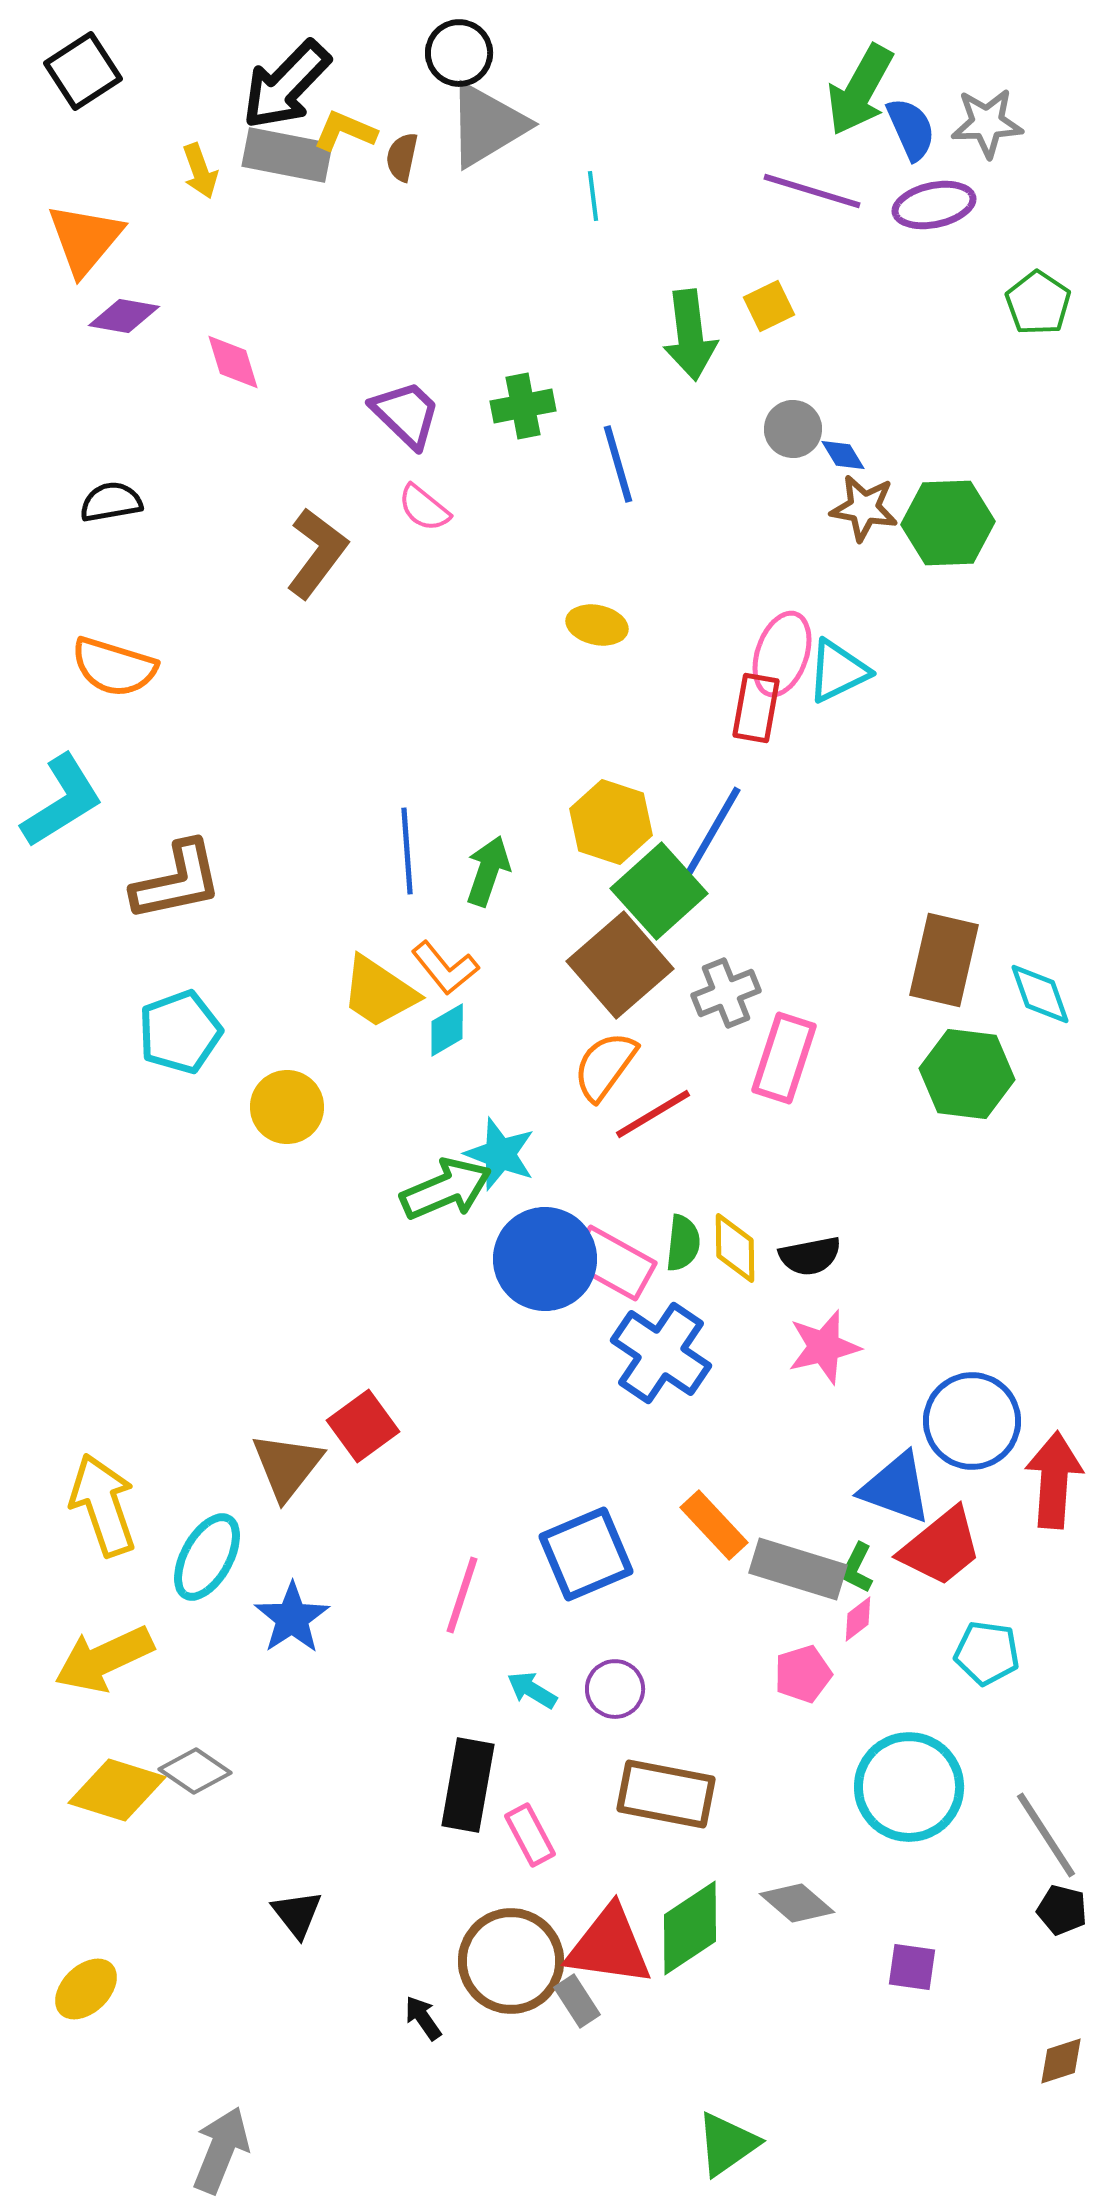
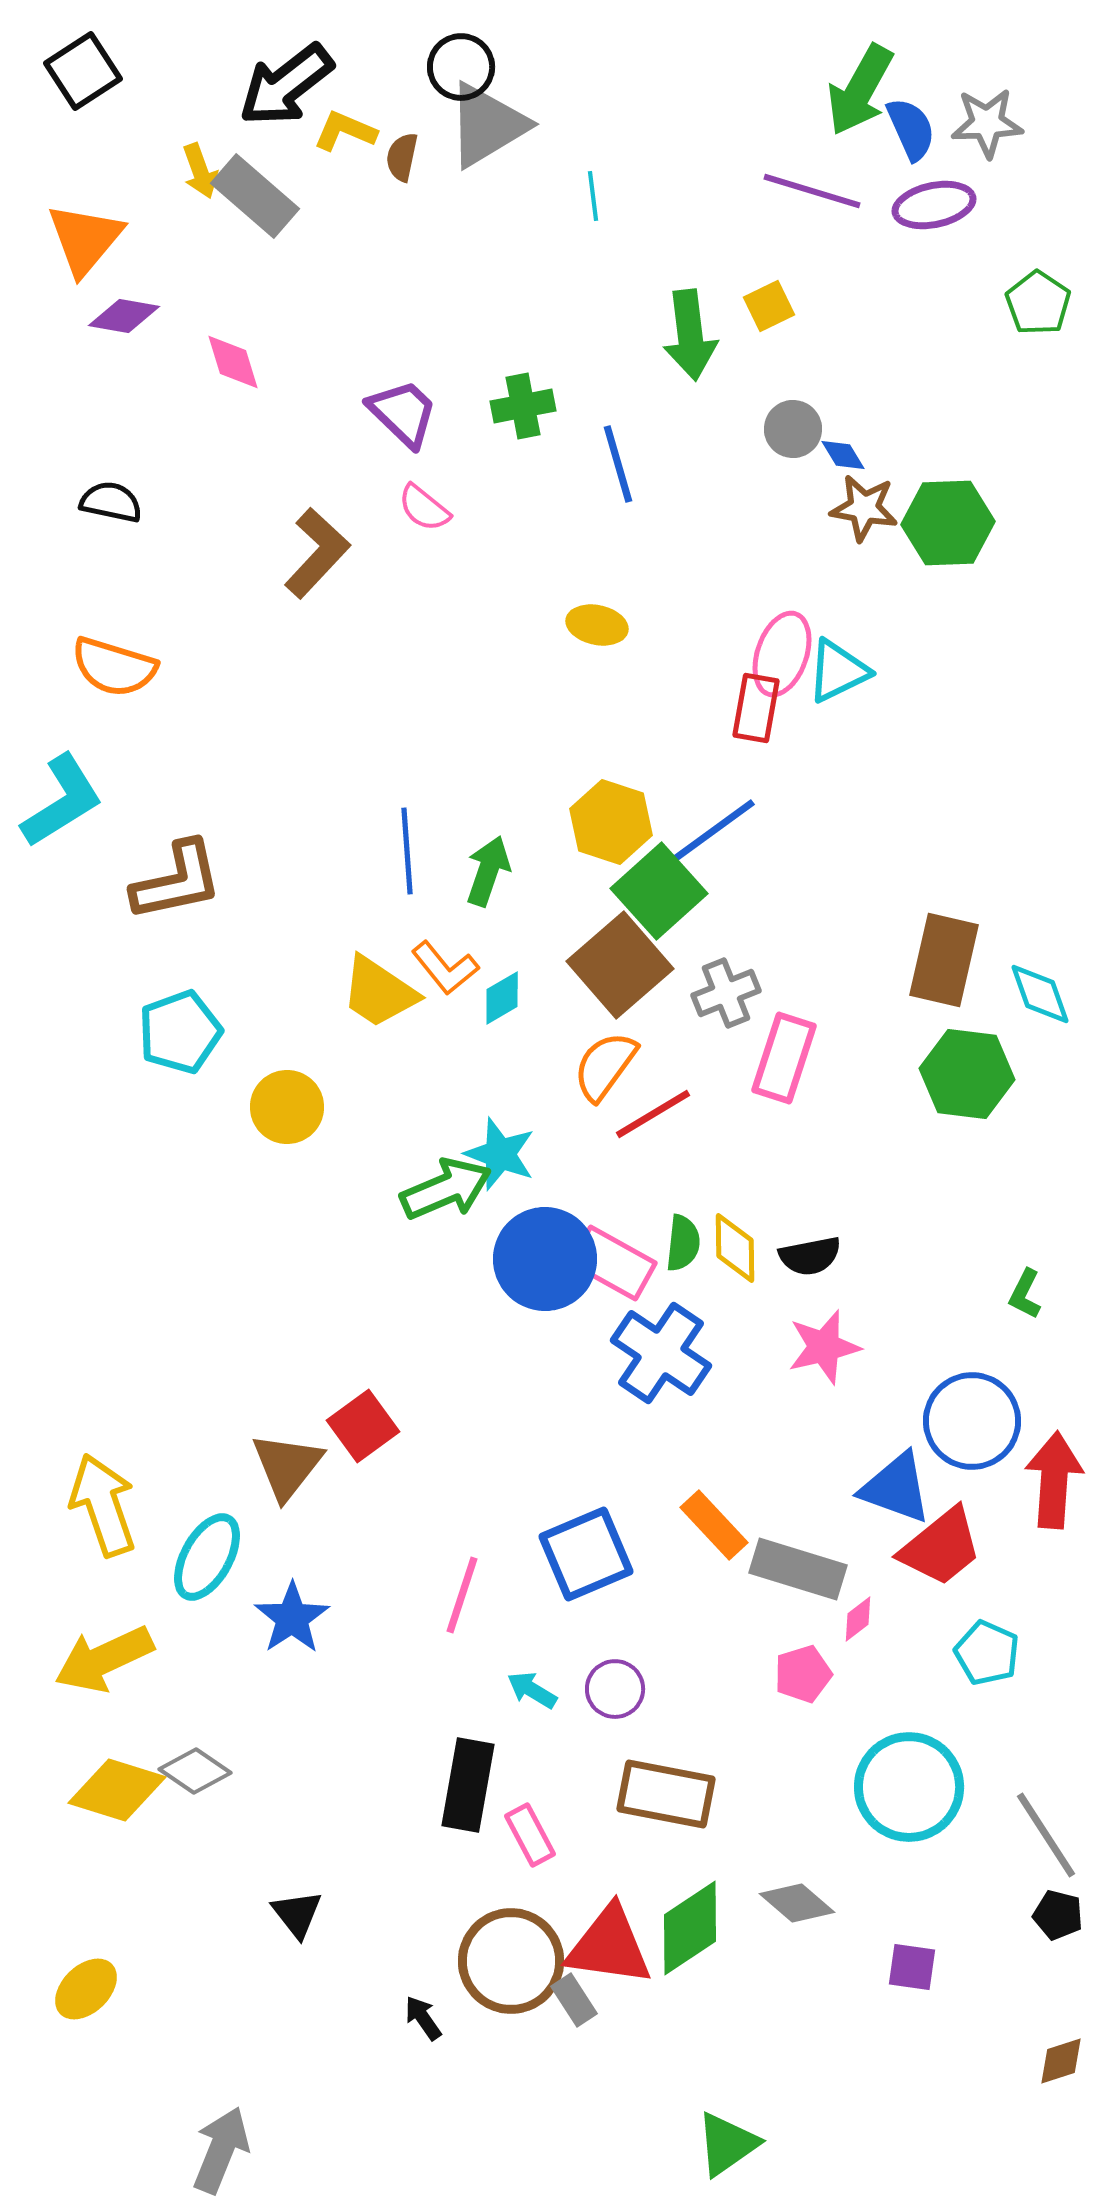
black circle at (459, 53): moved 2 px right, 14 px down
black arrow at (286, 85): rotated 8 degrees clockwise
gray rectangle at (287, 155): moved 32 px left, 41 px down; rotated 30 degrees clockwise
purple trapezoid at (406, 414): moved 3 px left, 1 px up
black semicircle at (111, 502): rotated 22 degrees clockwise
brown L-shape at (317, 553): rotated 6 degrees clockwise
blue line at (713, 831): rotated 24 degrees clockwise
cyan diamond at (447, 1030): moved 55 px right, 32 px up
green L-shape at (857, 1568): moved 168 px right, 274 px up
cyan pentagon at (987, 1653): rotated 16 degrees clockwise
black pentagon at (1062, 1910): moved 4 px left, 5 px down
gray rectangle at (577, 2001): moved 3 px left, 1 px up
